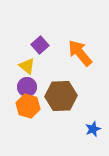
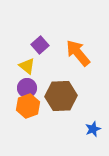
orange arrow: moved 2 px left
purple circle: moved 1 px down
orange hexagon: rotated 25 degrees clockwise
